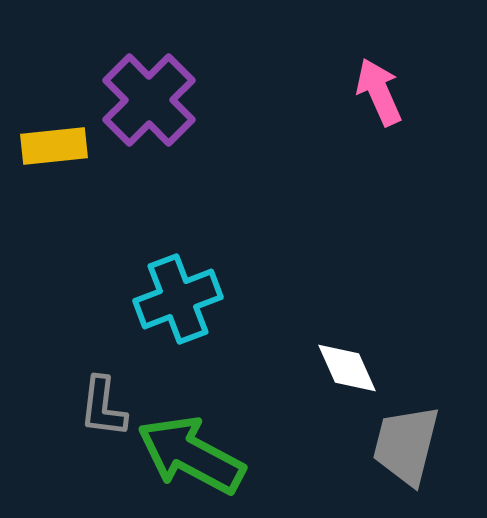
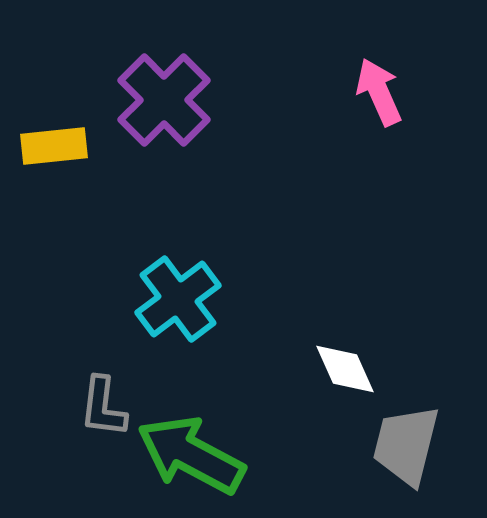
purple cross: moved 15 px right
cyan cross: rotated 16 degrees counterclockwise
white diamond: moved 2 px left, 1 px down
